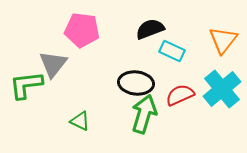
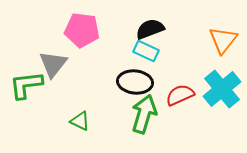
cyan rectangle: moved 26 px left
black ellipse: moved 1 px left, 1 px up
